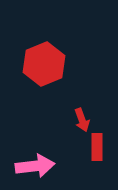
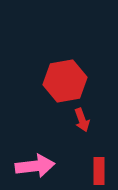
red hexagon: moved 21 px right, 17 px down; rotated 12 degrees clockwise
red rectangle: moved 2 px right, 24 px down
